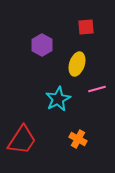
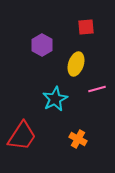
yellow ellipse: moved 1 px left
cyan star: moved 3 px left
red trapezoid: moved 4 px up
